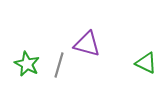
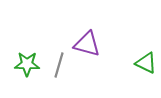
green star: rotated 25 degrees counterclockwise
